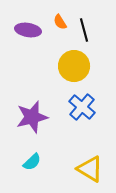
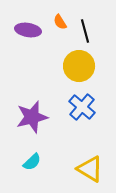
black line: moved 1 px right, 1 px down
yellow circle: moved 5 px right
